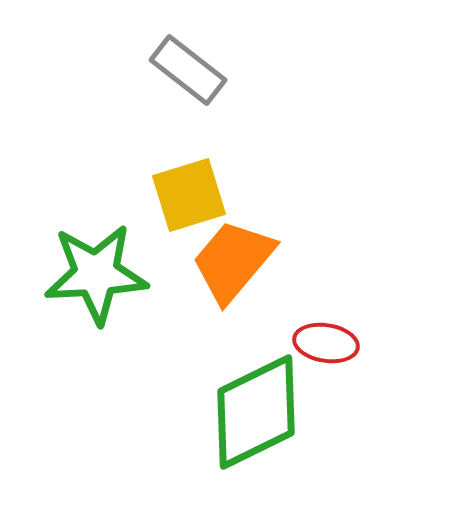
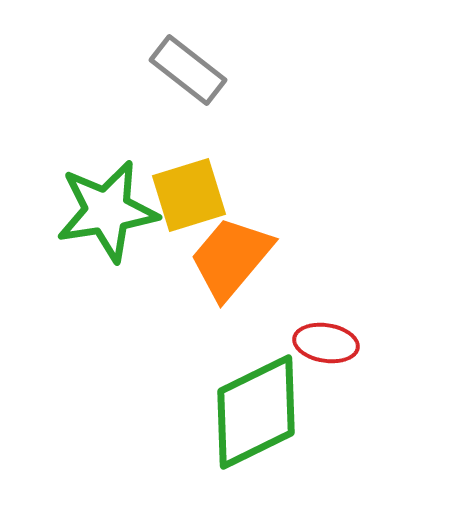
orange trapezoid: moved 2 px left, 3 px up
green star: moved 11 px right, 63 px up; rotated 6 degrees counterclockwise
